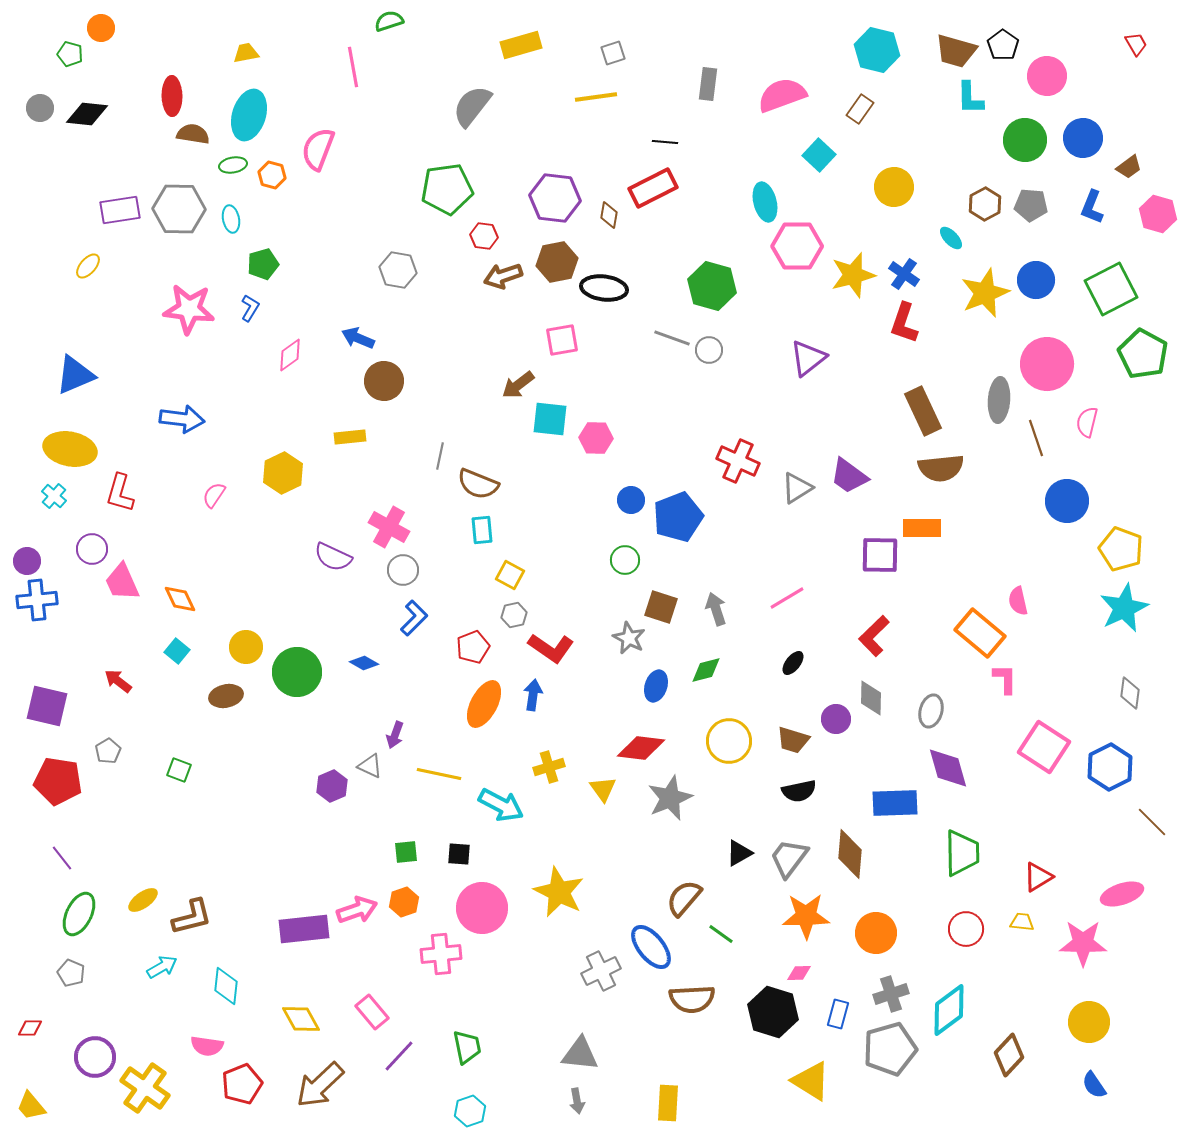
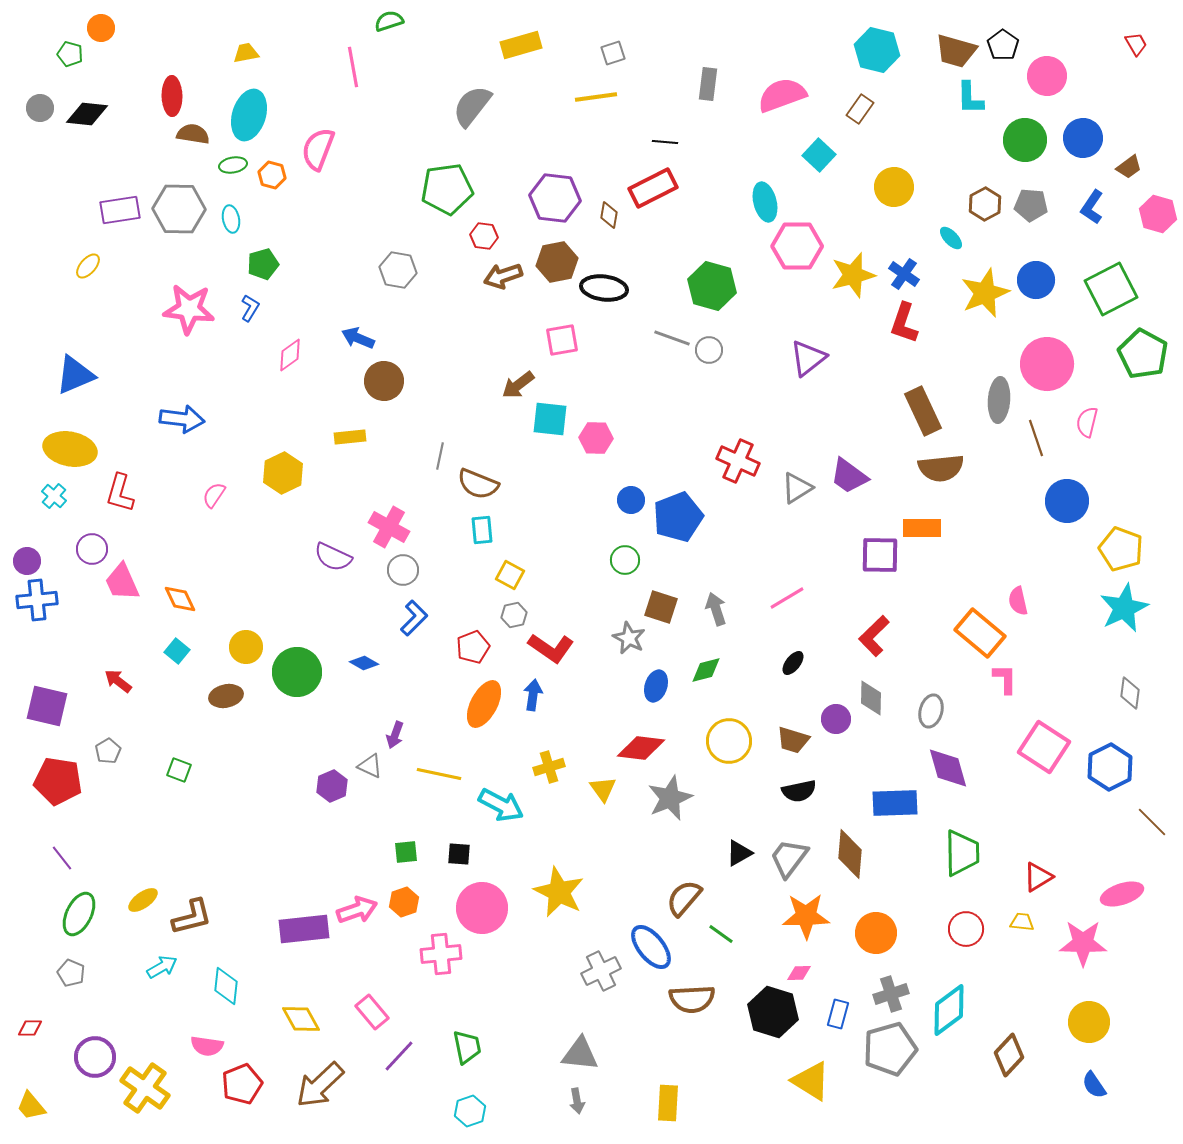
blue L-shape at (1092, 207): rotated 12 degrees clockwise
